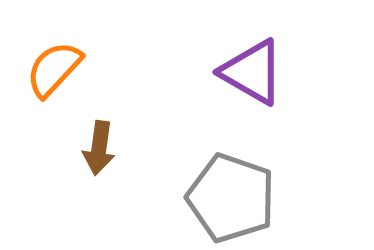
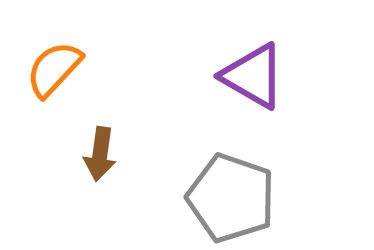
purple triangle: moved 1 px right, 4 px down
brown arrow: moved 1 px right, 6 px down
